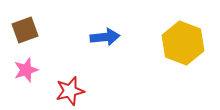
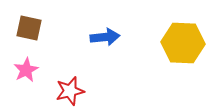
brown square: moved 4 px right, 2 px up; rotated 32 degrees clockwise
yellow hexagon: rotated 18 degrees counterclockwise
pink star: rotated 10 degrees counterclockwise
